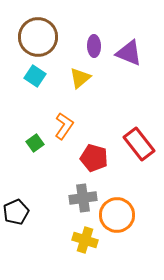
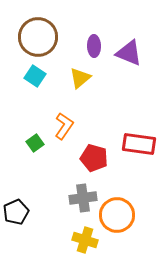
red rectangle: rotated 44 degrees counterclockwise
